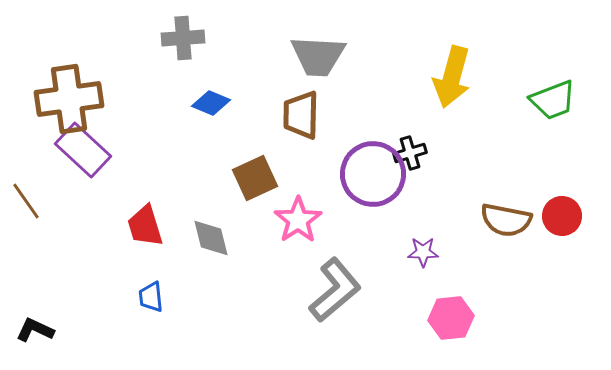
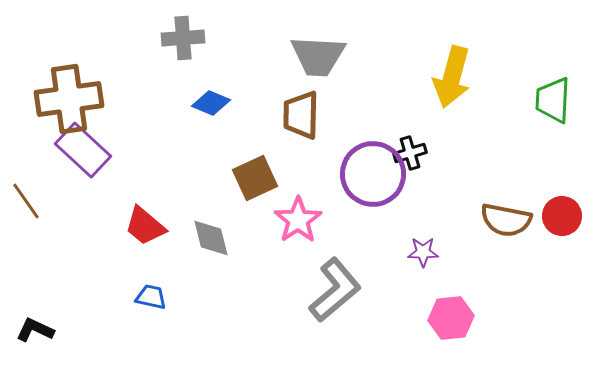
green trapezoid: rotated 114 degrees clockwise
red trapezoid: rotated 33 degrees counterclockwise
blue trapezoid: rotated 108 degrees clockwise
